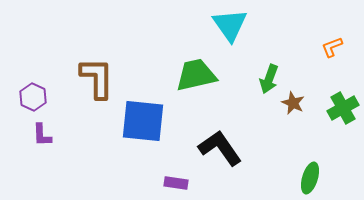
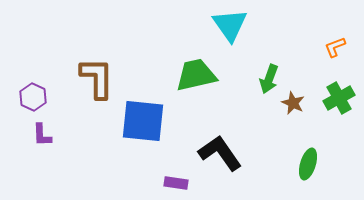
orange L-shape: moved 3 px right
green cross: moved 4 px left, 10 px up
black L-shape: moved 5 px down
green ellipse: moved 2 px left, 14 px up
